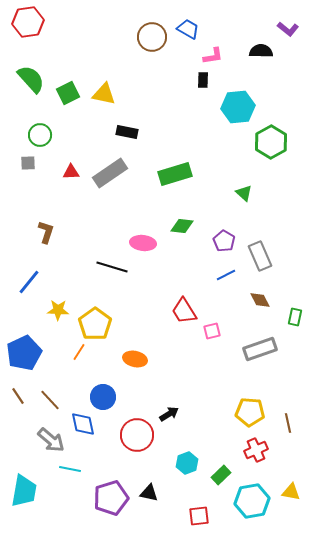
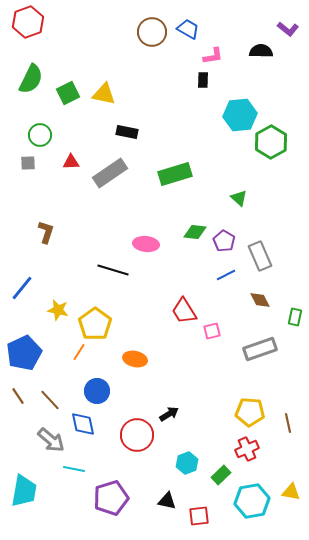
red hexagon at (28, 22): rotated 12 degrees counterclockwise
brown circle at (152, 37): moved 5 px up
green semicircle at (31, 79): rotated 68 degrees clockwise
cyan hexagon at (238, 107): moved 2 px right, 8 px down
red triangle at (71, 172): moved 10 px up
green triangle at (244, 193): moved 5 px left, 5 px down
green diamond at (182, 226): moved 13 px right, 6 px down
pink ellipse at (143, 243): moved 3 px right, 1 px down
black line at (112, 267): moved 1 px right, 3 px down
blue line at (29, 282): moved 7 px left, 6 px down
yellow star at (58, 310): rotated 10 degrees clockwise
blue circle at (103, 397): moved 6 px left, 6 px up
red cross at (256, 450): moved 9 px left, 1 px up
cyan line at (70, 469): moved 4 px right
black triangle at (149, 493): moved 18 px right, 8 px down
